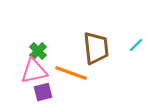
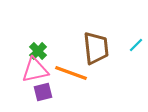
pink triangle: moved 1 px right, 1 px up
